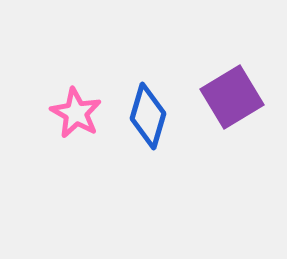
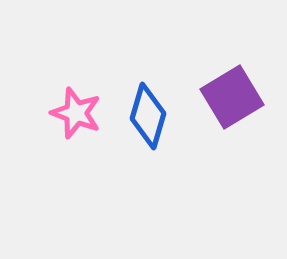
pink star: rotated 9 degrees counterclockwise
